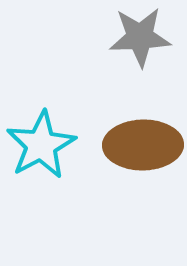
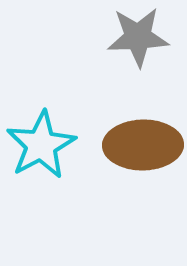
gray star: moved 2 px left
